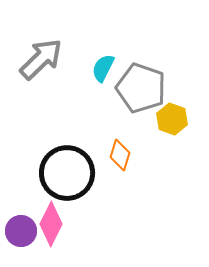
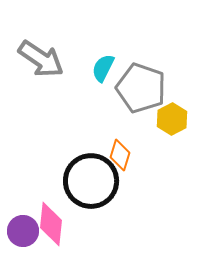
gray arrow: rotated 78 degrees clockwise
yellow hexagon: rotated 12 degrees clockwise
black circle: moved 24 px right, 8 px down
pink diamond: rotated 21 degrees counterclockwise
purple circle: moved 2 px right
